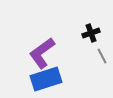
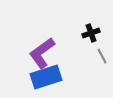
blue rectangle: moved 2 px up
